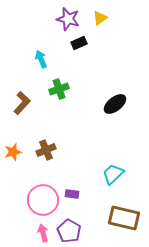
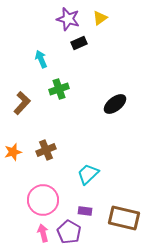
cyan trapezoid: moved 25 px left
purple rectangle: moved 13 px right, 17 px down
purple pentagon: moved 1 px down
